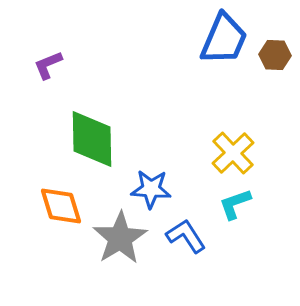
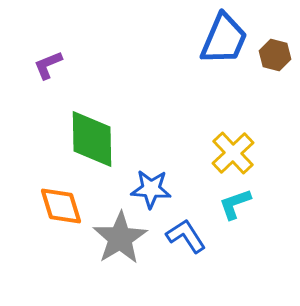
brown hexagon: rotated 12 degrees clockwise
